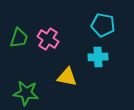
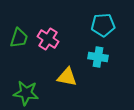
cyan pentagon: rotated 15 degrees counterclockwise
cyan cross: rotated 12 degrees clockwise
